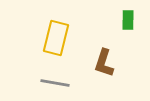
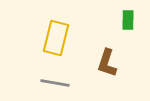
brown L-shape: moved 3 px right
